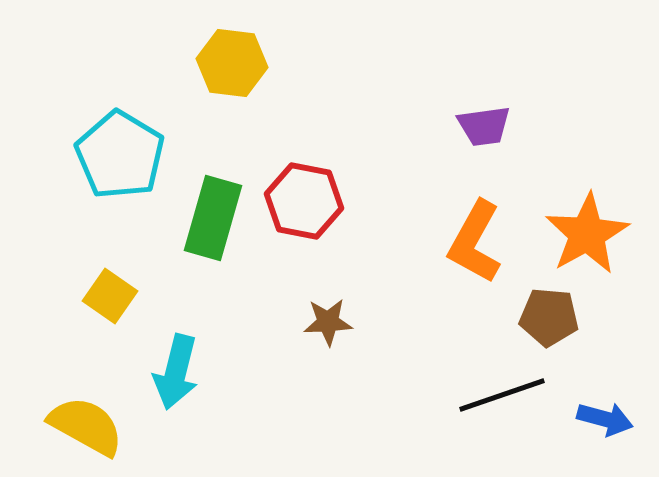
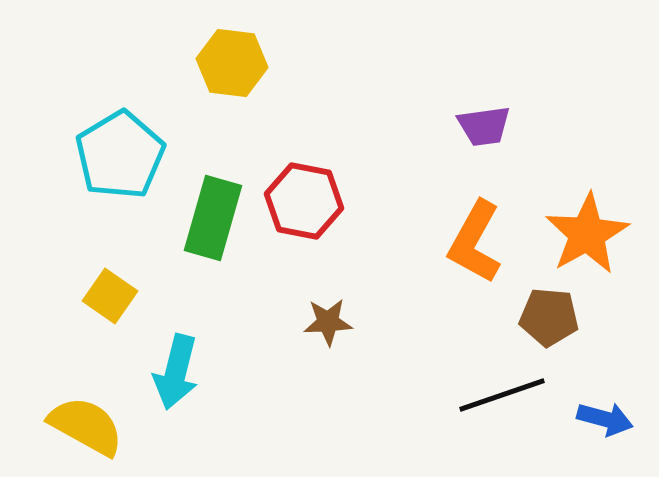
cyan pentagon: rotated 10 degrees clockwise
